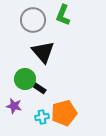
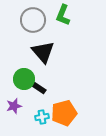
green circle: moved 1 px left
purple star: rotated 28 degrees counterclockwise
